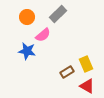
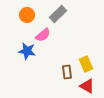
orange circle: moved 2 px up
brown rectangle: rotated 64 degrees counterclockwise
